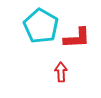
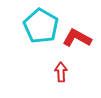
red L-shape: rotated 148 degrees counterclockwise
